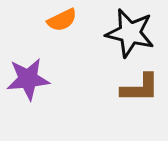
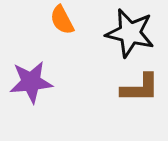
orange semicircle: rotated 88 degrees clockwise
purple star: moved 3 px right, 3 px down
